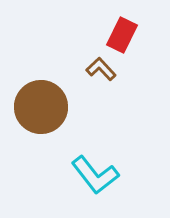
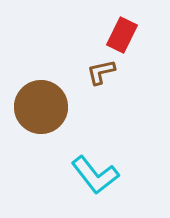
brown L-shape: moved 3 px down; rotated 60 degrees counterclockwise
